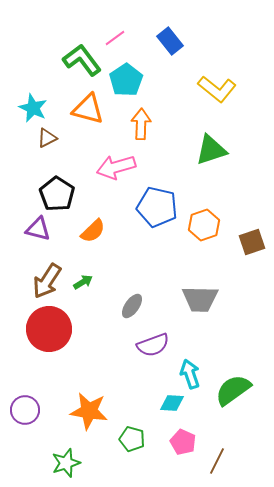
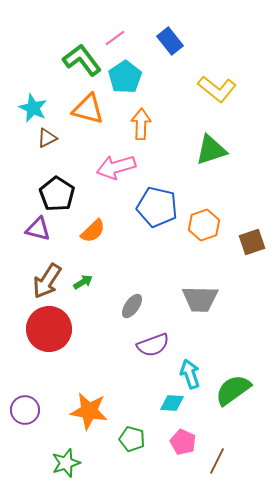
cyan pentagon: moved 1 px left, 3 px up
